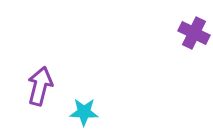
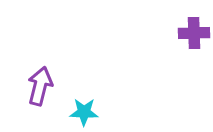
purple cross: rotated 28 degrees counterclockwise
